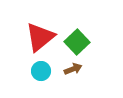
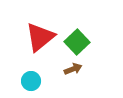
cyan circle: moved 10 px left, 10 px down
